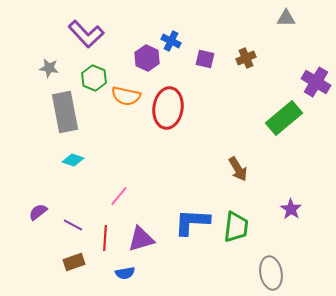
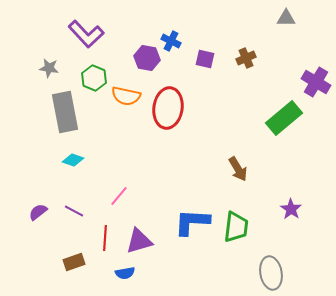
purple hexagon: rotated 15 degrees counterclockwise
purple line: moved 1 px right, 14 px up
purple triangle: moved 2 px left, 2 px down
